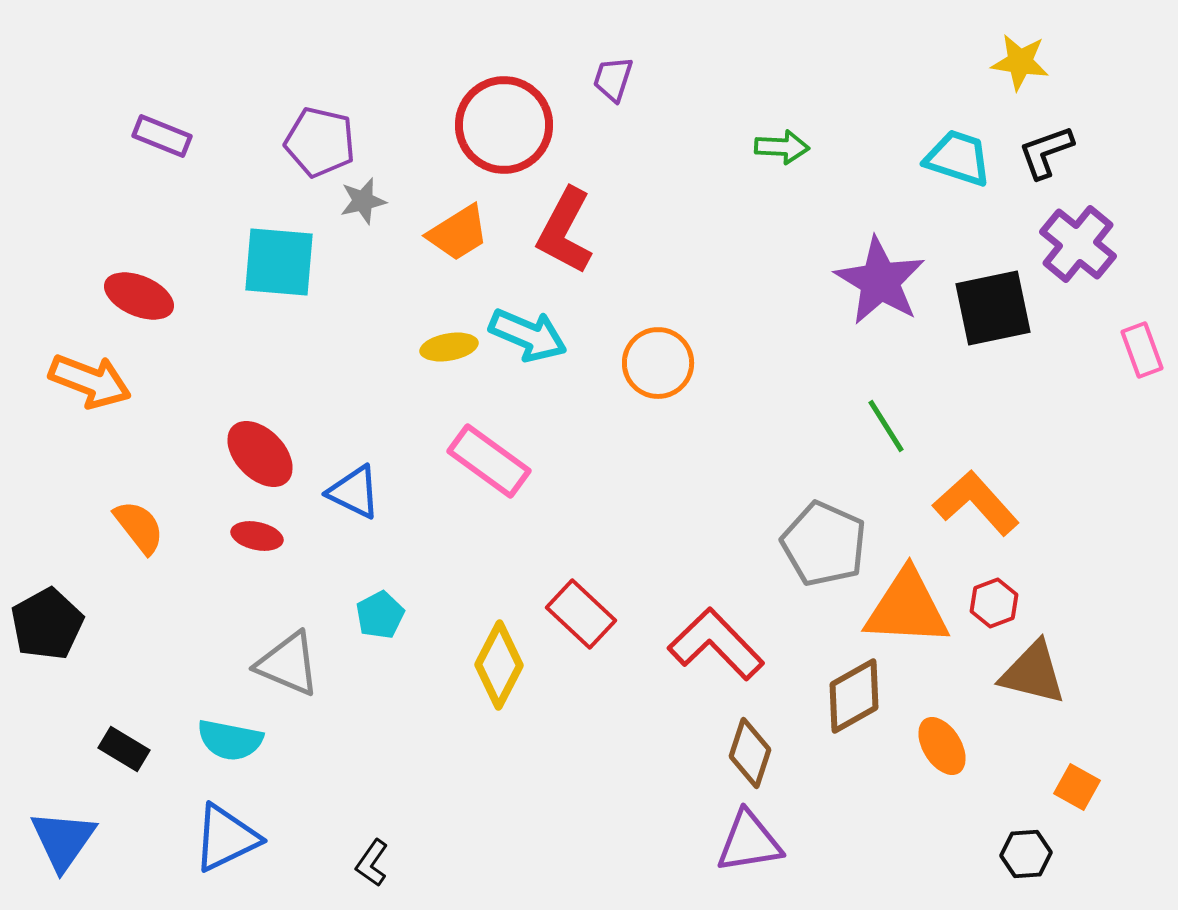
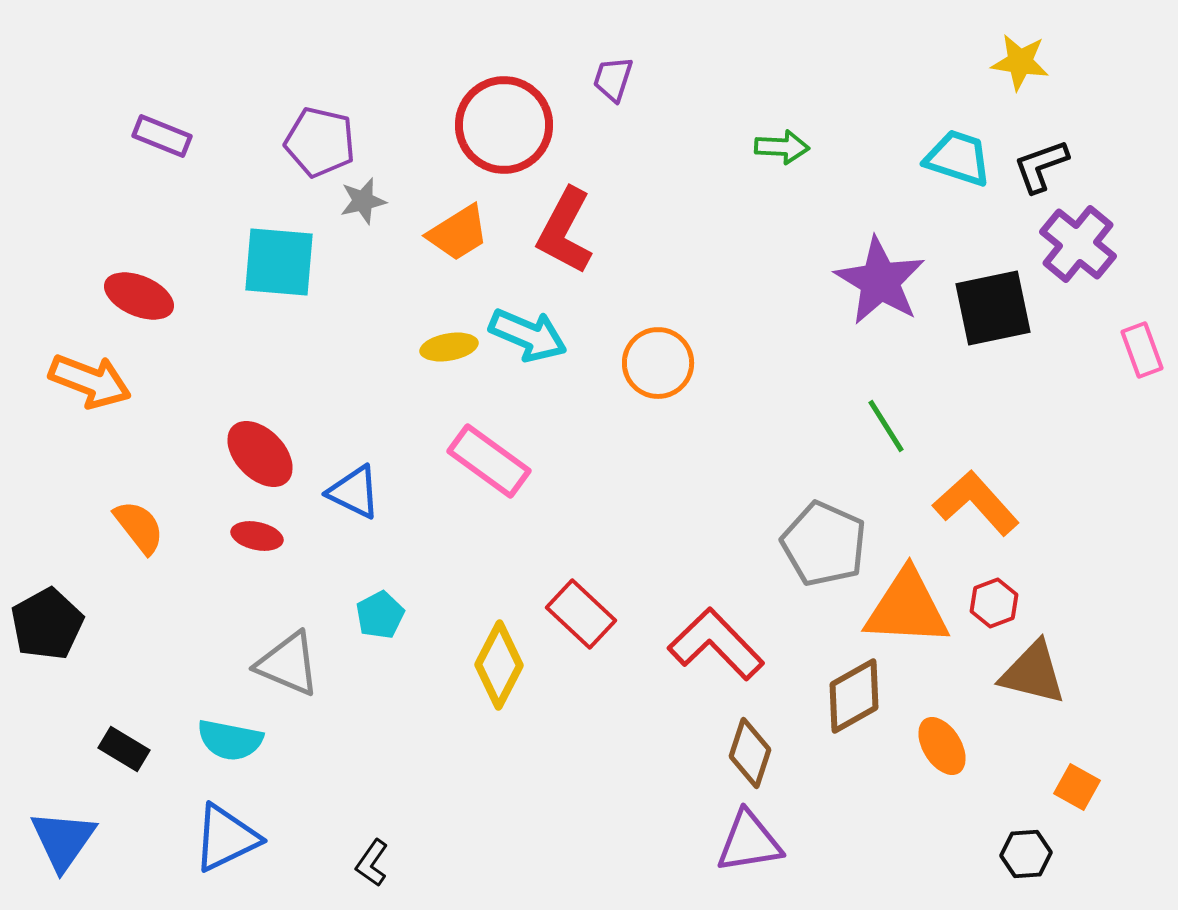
black L-shape at (1046, 152): moved 5 px left, 14 px down
